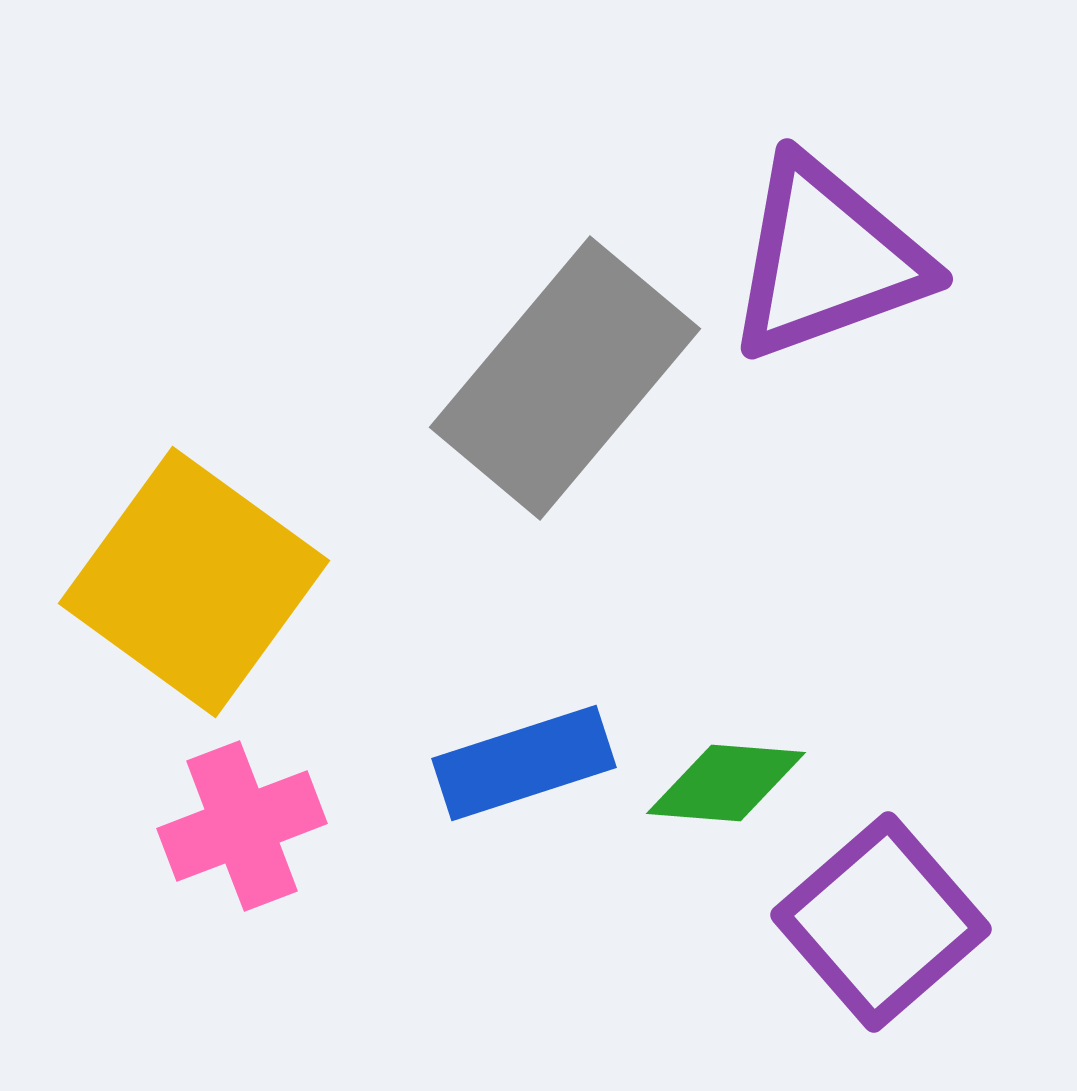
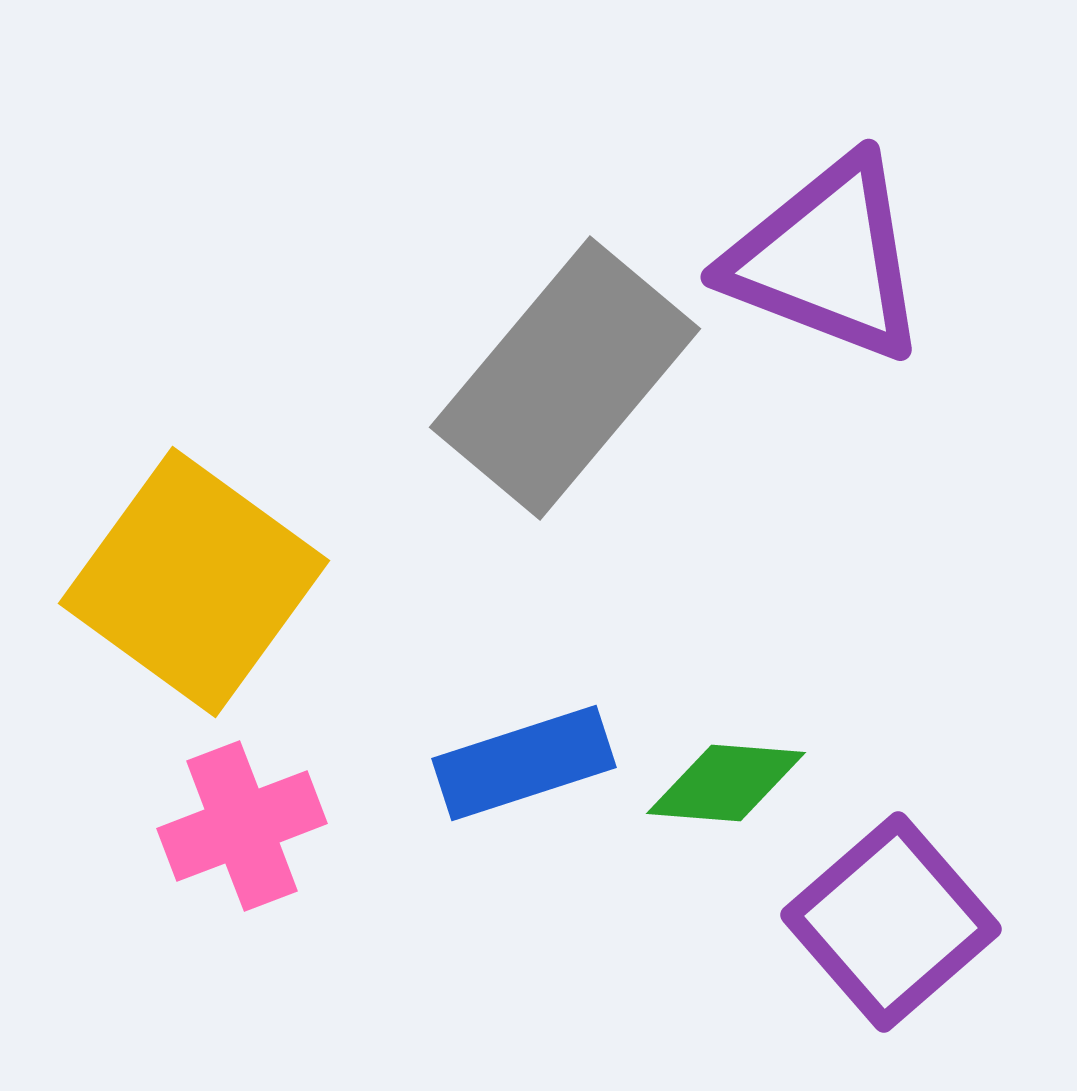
purple triangle: rotated 41 degrees clockwise
purple square: moved 10 px right
